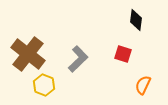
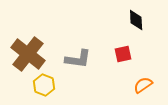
black diamond: rotated 10 degrees counterclockwise
red square: rotated 30 degrees counterclockwise
gray L-shape: rotated 52 degrees clockwise
orange semicircle: rotated 30 degrees clockwise
